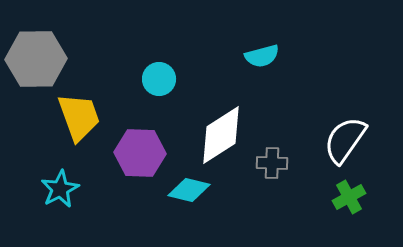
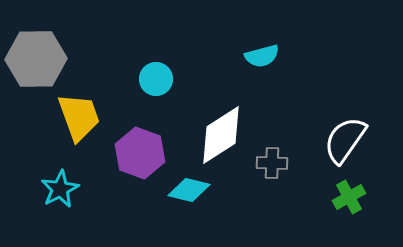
cyan circle: moved 3 px left
purple hexagon: rotated 18 degrees clockwise
